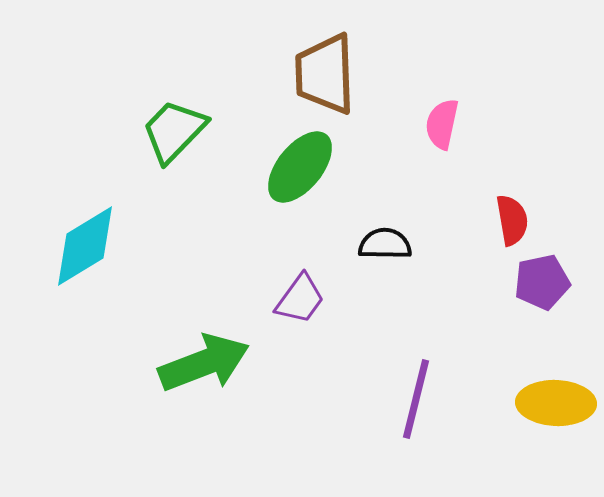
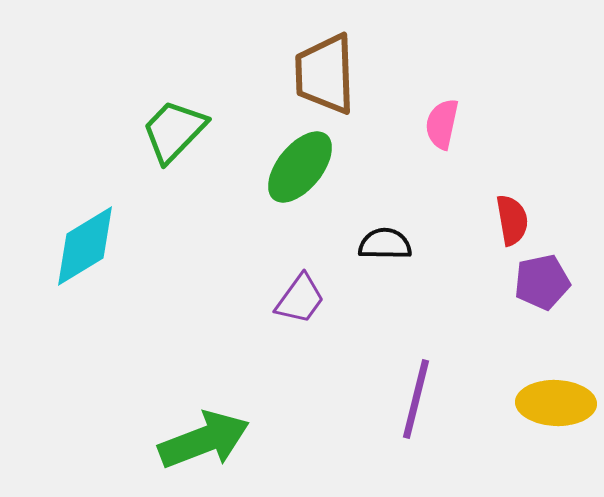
green arrow: moved 77 px down
